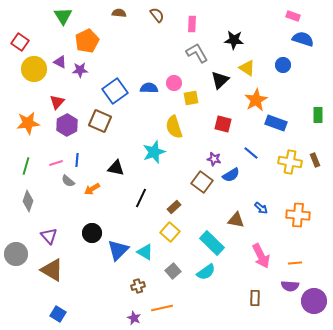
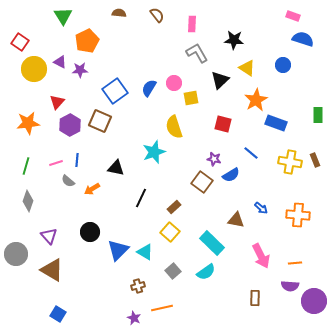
blue semicircle at (149, 88): rotated 60 degrees counterclockwise
purple hexagon at (67, 125): moved 3 px right
black circle at (92, 233): moved 2 px left, 1 px up
